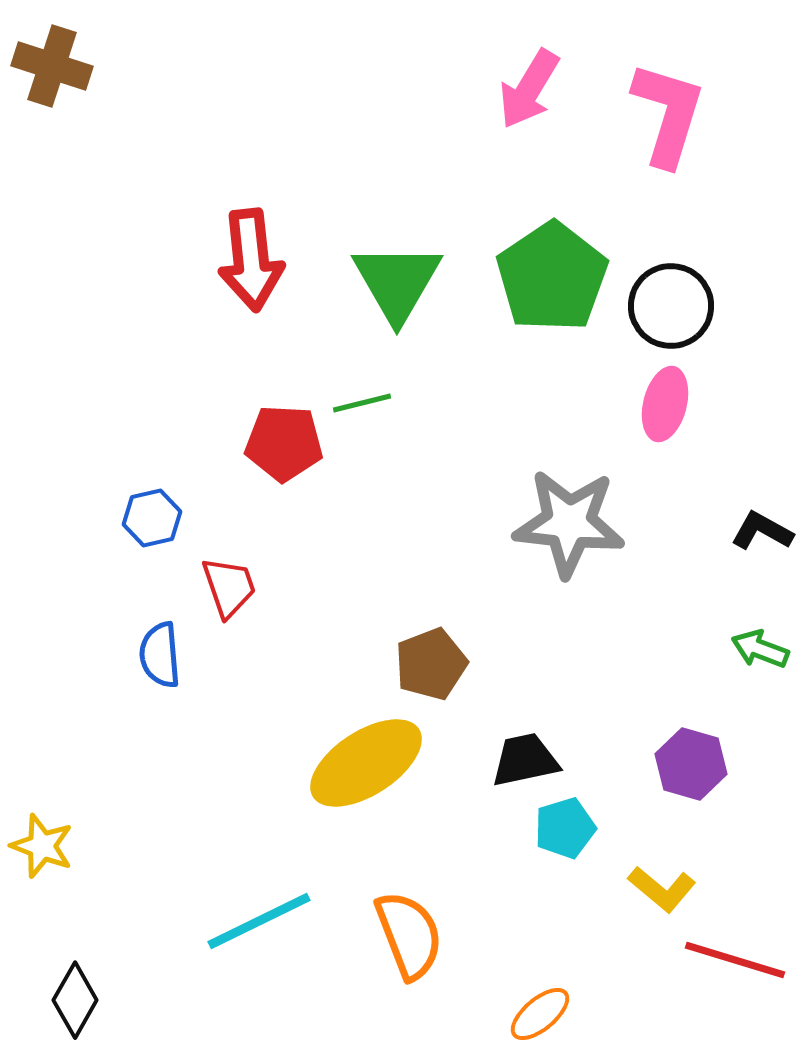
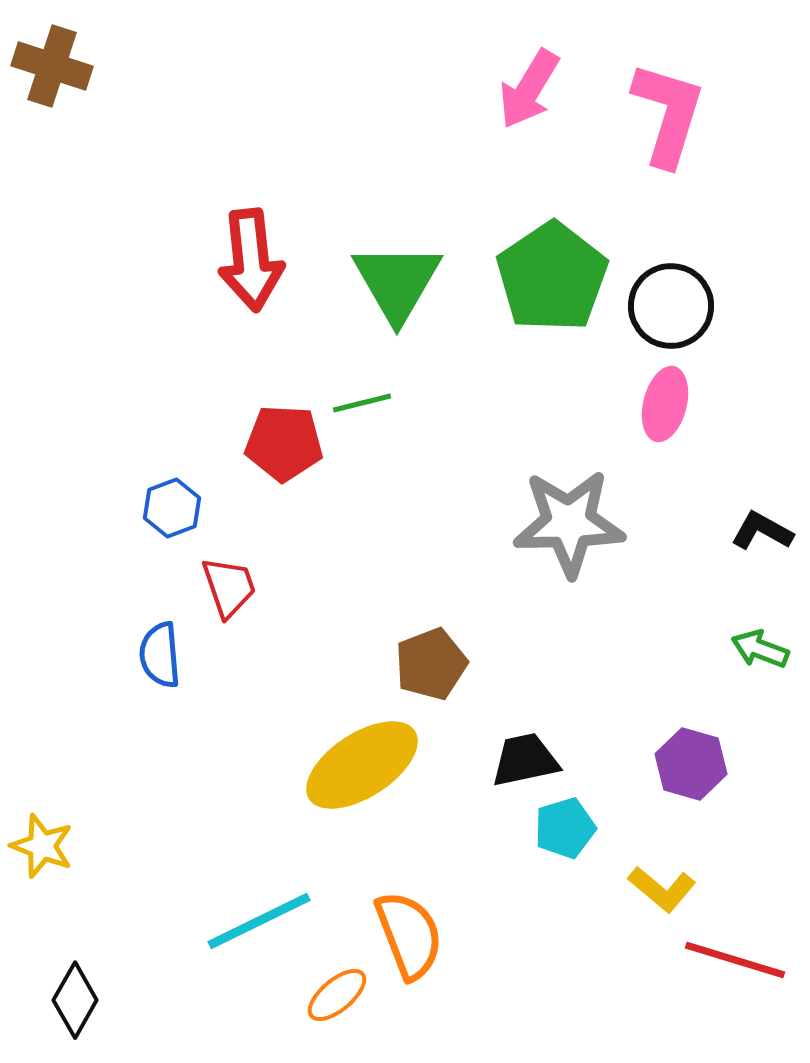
blue hexagon: moved 20 px right, 10 px up; rotated 8 degrees counterclockwise
gray star: rotated 7 degrees counterclockwise
yellow ellipse: moved 4 px left, 2 px down
orange ellipse: moved 203 px left, 19 px up
